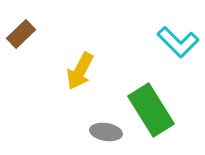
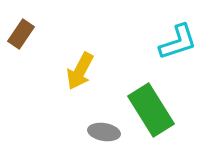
brown rectangle: rotated 12 degrees counterclockwise
cyan L-shape: rotated 63 degrees counterclockwise
gray ellipse: moved 2 px left
